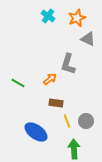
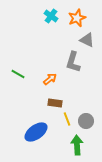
cyan cross: moved 3 px right
gray triangle: moved 1 px left, 1 px down
gray L-shape: moved 5 px right, 2 px up
green line: moved 9 px up
brown rectangle: moved 1 px left
yellow line: moved 2 px up
blue ellipse: rotated 70 degrees counterclockwise
green arrow: moved 3 px right, 4 px up
